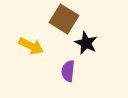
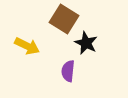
yellow arrow: moved 4 px left
